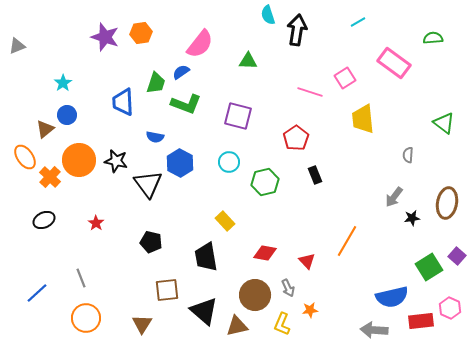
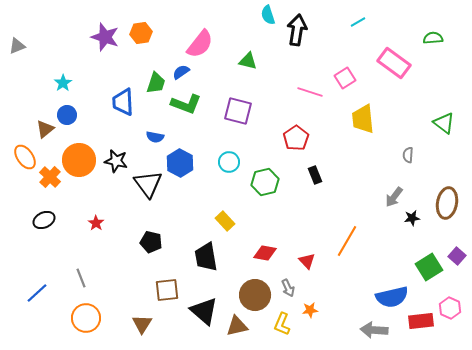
green triangle at (248, 61): rotated 12 degrees clockwise
purple square at (238, 116): moved 5 px up
